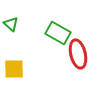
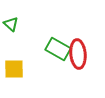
green rectangle: moved 16 px down
red ellipse: rotated 8 degrees clockwise
